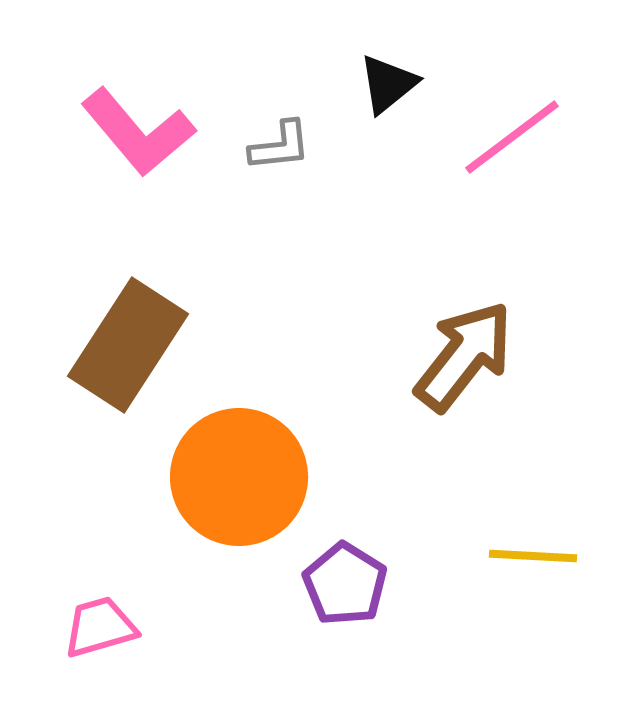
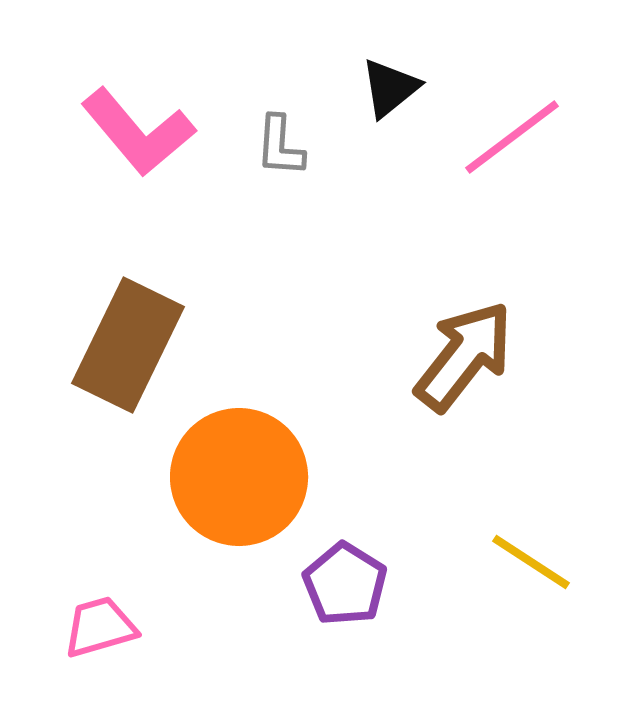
black triangle: moved 2 px right, 4 px down
gray L-shape: rotated 100 degrees clockwise
brown rectangle: rotated 7 degrees counterclockwise
yellow line: moved 2 px left, 6 px down; rotated 30 degrees clockwise
